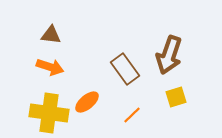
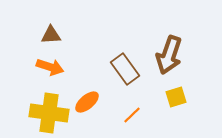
brown triangle: rotated 10 degrees counterclockwise
